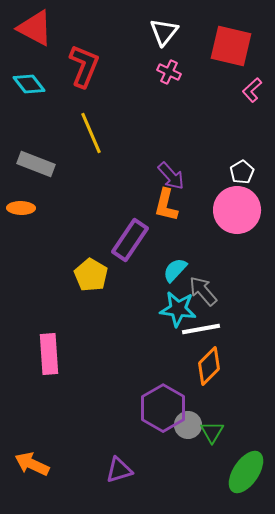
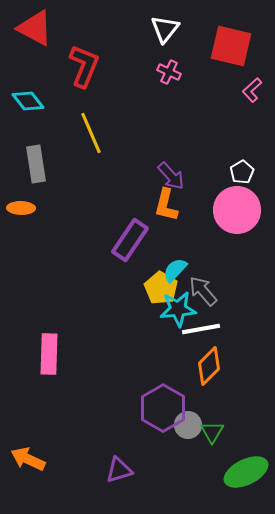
white triangle: moved 1 px right, 3 px up
cyan diamond: moved 1 px left, 17 px down
gray rectangle: rotated 60 degrees clockwise
yellow pentagon: moved 70 px right, 13 px down
cyan star: rotated 12 degrees counterclockwise
pink rectangle: rotated 6 degrees clockwise
orange arrow: moved 4 px left, 5 px up
green ellipse: rotated 30 degrees clockwise
